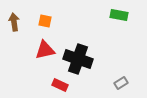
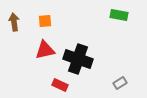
orange square: rotated 16 degrees counterclockwise
gray rectangle: moved 1 px left
